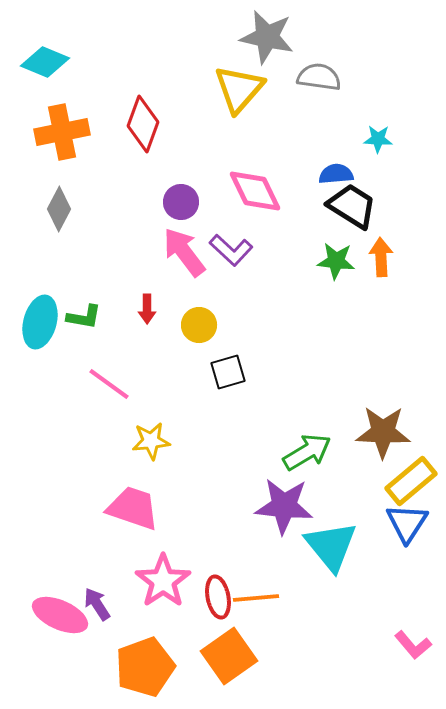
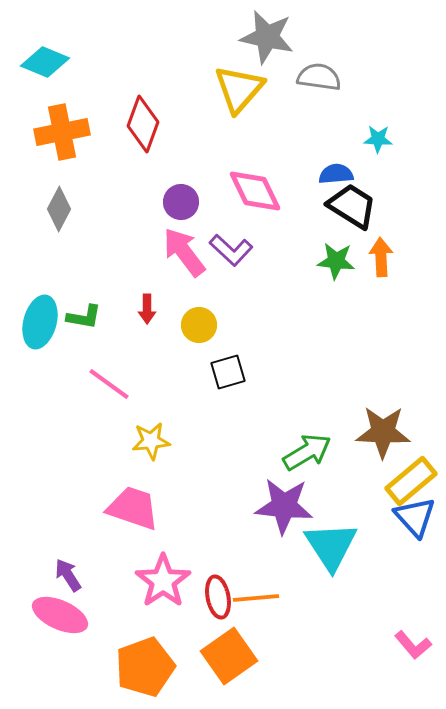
blue triangle: moved 8 px right, 6 px up; rotated 15 degrees counterclockwise
cyan triangle: rotated 6 degrees clockwise
purple arrow: moved 29 px left, 29 px up
